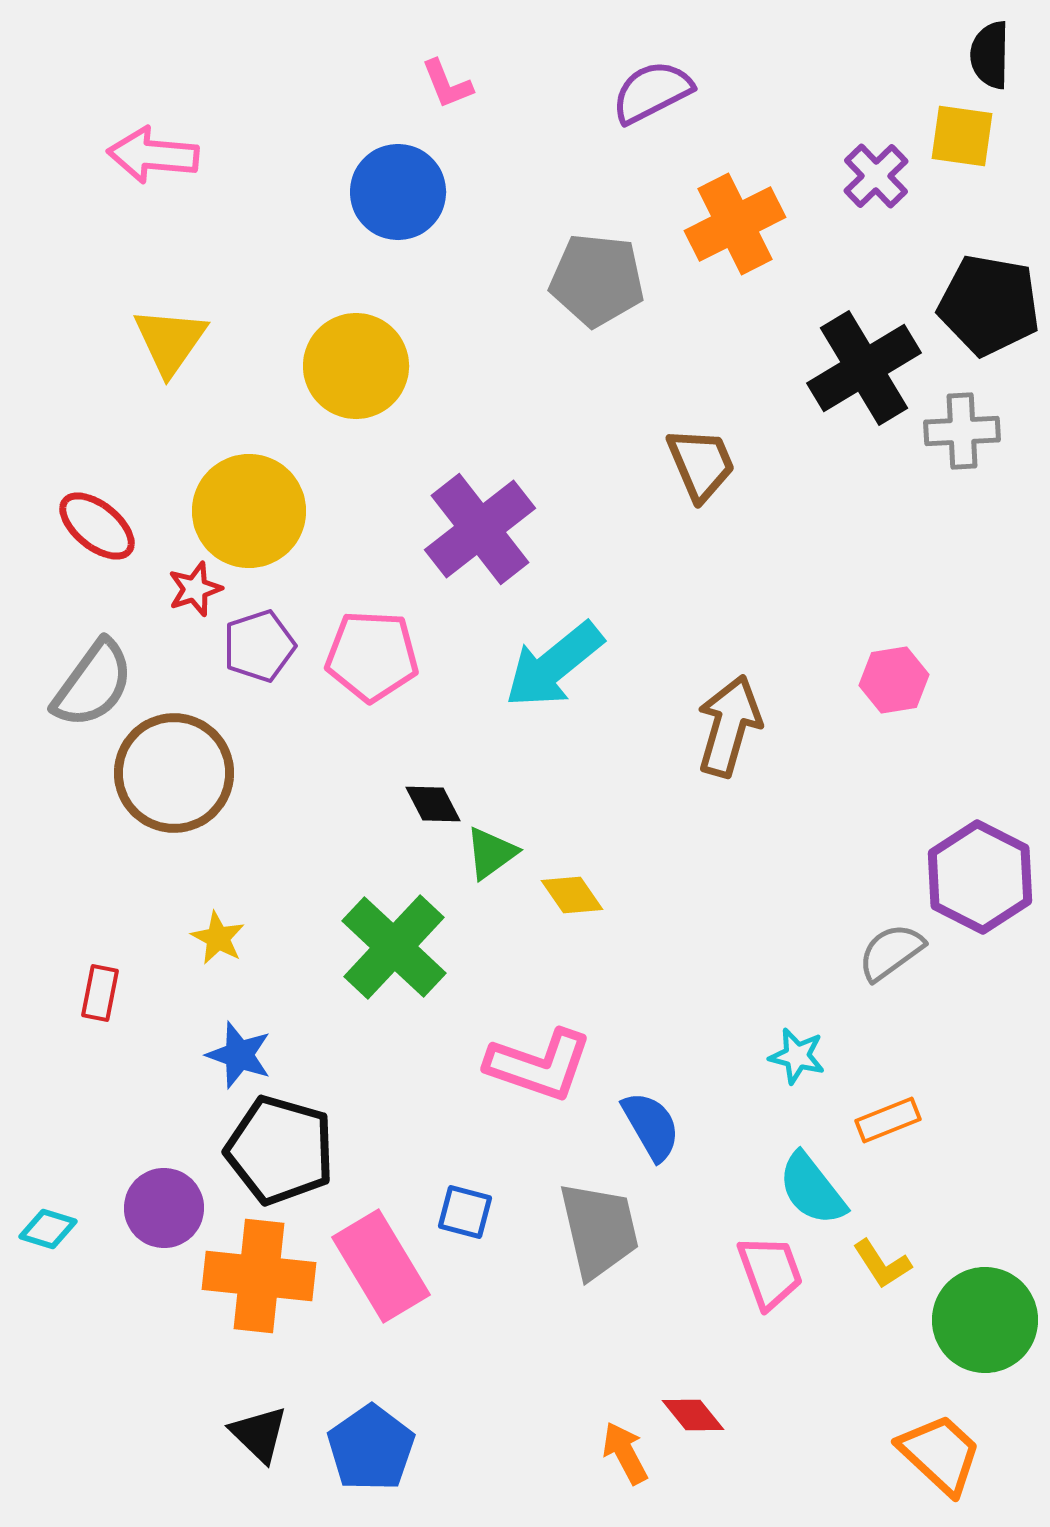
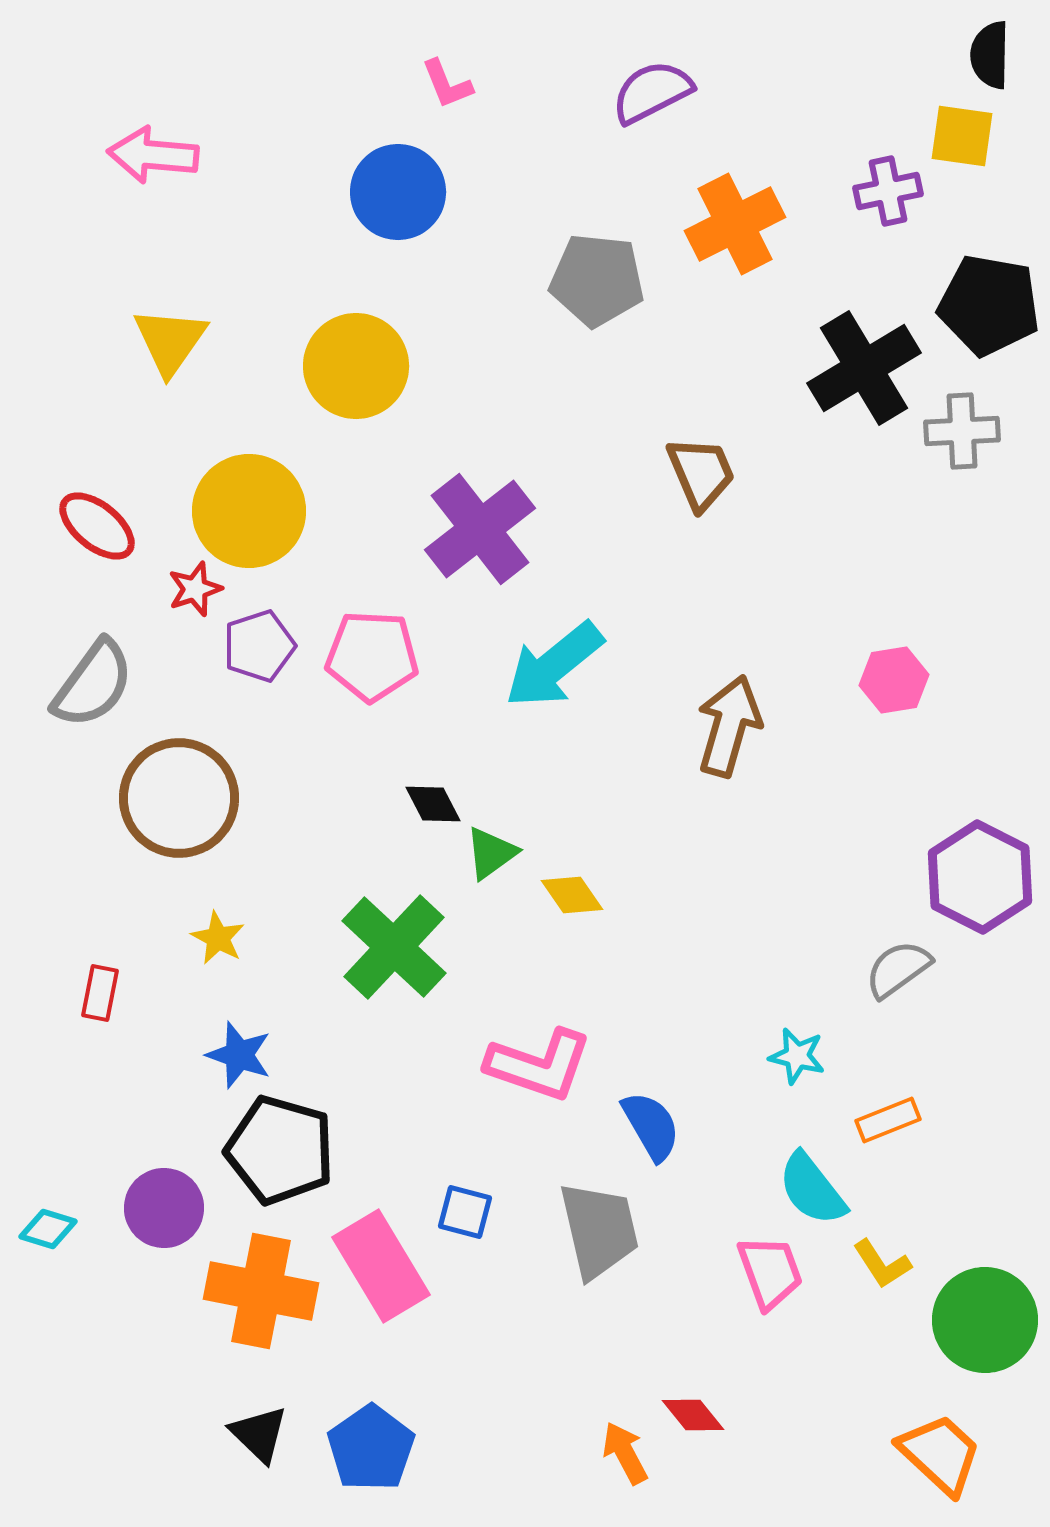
purple cross at (876, 176): moved 12 px right, 15 px down; rotated 32 degrees clockwise
brown trapezoid at (701, 464): moved 9 px down
brown circle at (174, 773): moved 5 px right, 25 px down
gray semicircle at (891, 952): moved 7 px right, 17 px down
orange cross at (259, 1276): moved 2 px right, 15 px down; rotated 5 degrees clockwise
